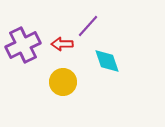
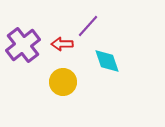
purple cross: rotated 12 degrees counterclockwise
